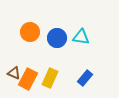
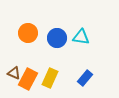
orange circle: moved 2 px left, 1 px down
